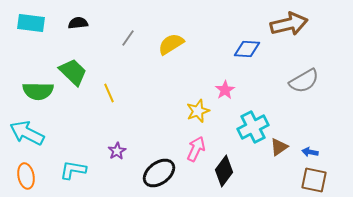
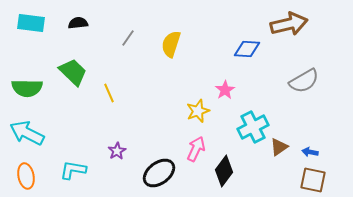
yellow semicircle: rotated 40 degrees counterclockwise
green semicircle: moved 11 px left, 3 px up
brown square: moved 1 px left
